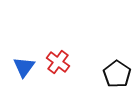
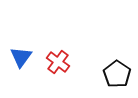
blue triangle: moved 3 px left, 10 px up
